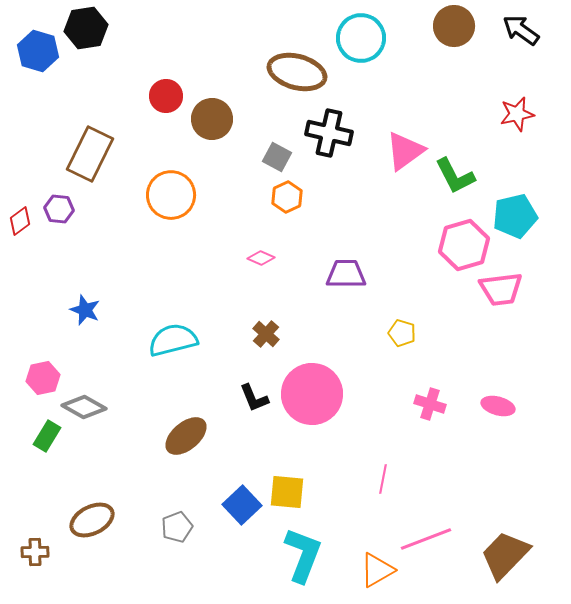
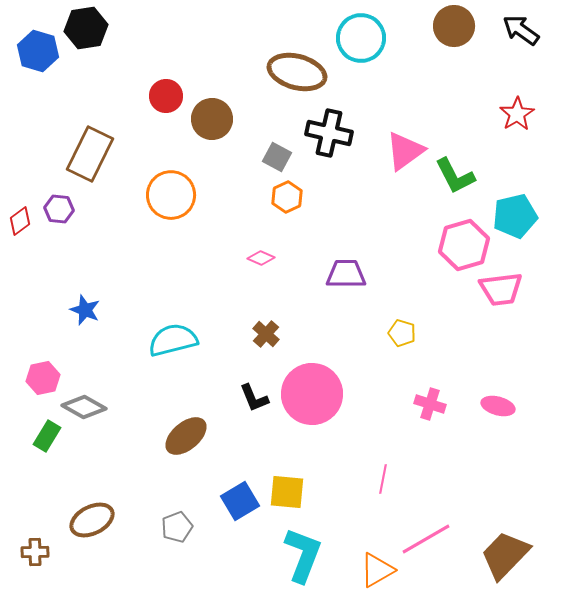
red star at (517, 114): rotated 20 degrees counterclockwise
blue square at (242, 505): moved 2 px left, 4 px up; rotated 12 degrees clockwise
pink line at (426, 539): rotated 9 degrees counterclockwise
